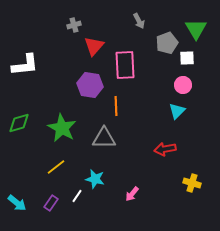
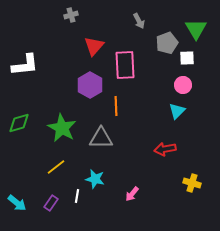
gray cross: moved 3 px left, 10 px up
purple hexagon: rotated 20 degrees clockwise
gray triangle: moved 3 px left
white line: rotated 24 degrees counterclockwise
